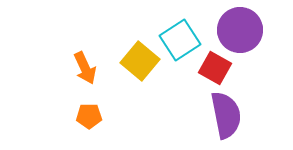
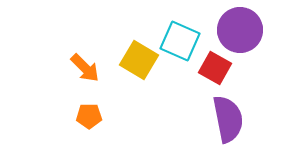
cyan square: moved 1 px down; rotated 33 degrees counterclockwise
yellow square: moved 1 px left, 1 px up; rotated 9 degrees counterclockwise
orange arrow: rotated 20 degrees counterclockwise
purple semicircle: moved 2 px right, 4 px down
